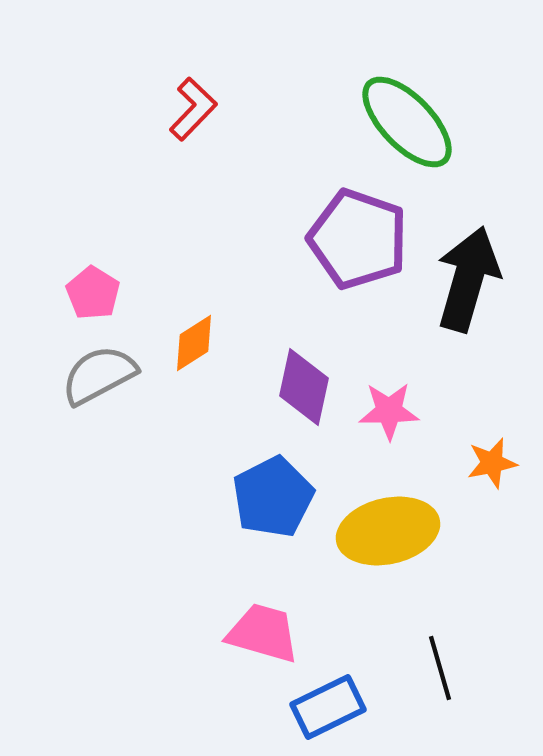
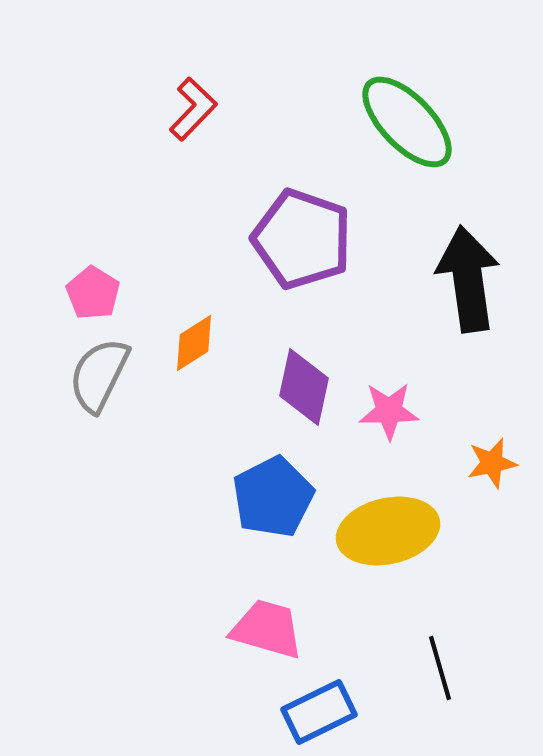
purple pentagon: moved 56 px left
black arrow: rotated 24 degrees counterclockwise
gray semicircle: rotated 36 degrees counterclockwise
pink trapezoid: moved 4 px right, 4 px up
blue rectangle: moved 9 px left, 5 px down
